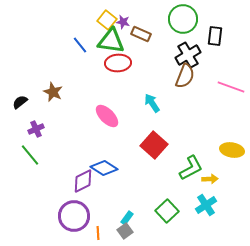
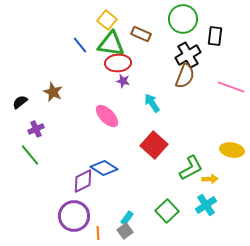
purple star: moved 59 px down
green triangle: moved 3 px down
